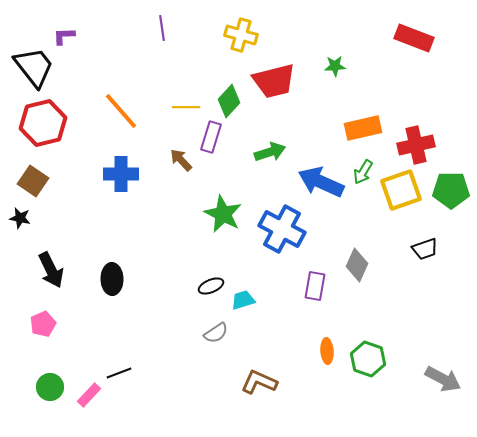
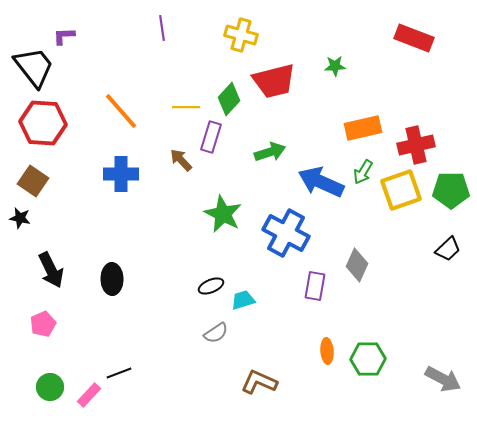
green diamond at (229, 101): moved 2 px up
red hexagon at (43, 123): rotated 18 degrees clockwise
blue cross at (282, 229): moved 4 px right, 4 px down
black trapezoid at (425, 249): moved 23 px right; rotated 24 degrees counterclockwise
green hexagon at (368, 359): rotated 20 degrees counterclockwise
